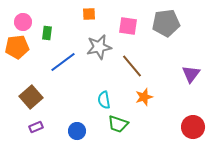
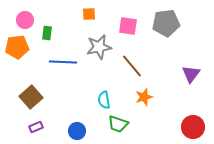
pink circle: moved 2 px right, 2 px up
blue line: rotated 40 degrees clockwise
